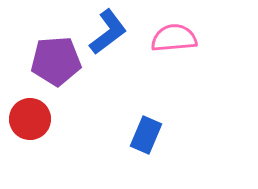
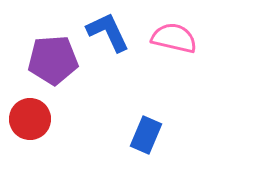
blue L-shape: rotated 78 degrees counterclockwise
pink semicircle: rotated 18 degrees clockwise
purple pentagon: moved 3 px left, 1 px up
